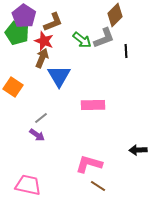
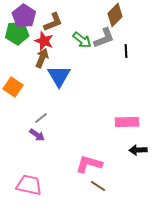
green pentagon: rotated 25 degrees counterclockwise
pink rectangle: moved 34 px right, 17 px down
pink trapezoid: moved 1 px right
